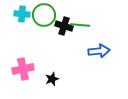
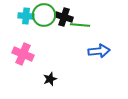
cyan cross: moved 4 px right, 2 px down
black cross: moved 9 px up
pink cross: moved 15 px up; rotated 35 degrees clockwise
black star: moved 2 px left
